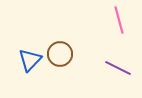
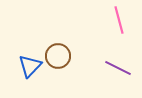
brown circle: moved 2 px left, 2 px down
blue triangle: moved 6 px down
